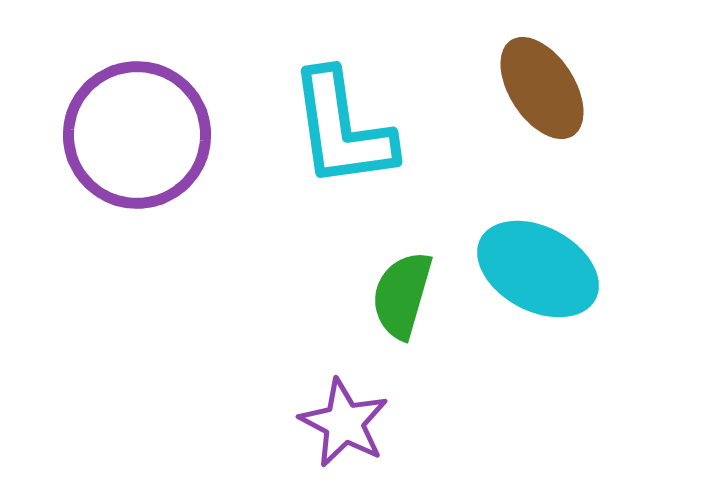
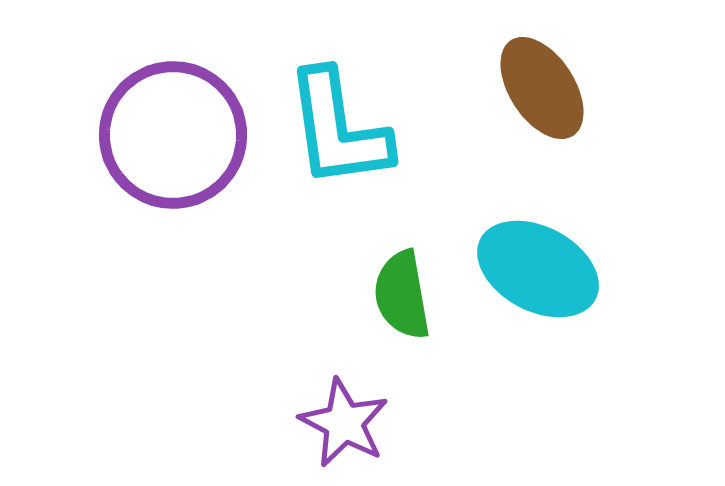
cyan L-shape: moved 4 px left
purple circle: moved 36 px right
green semicircle: rotated 26 degrees counterclockwise
